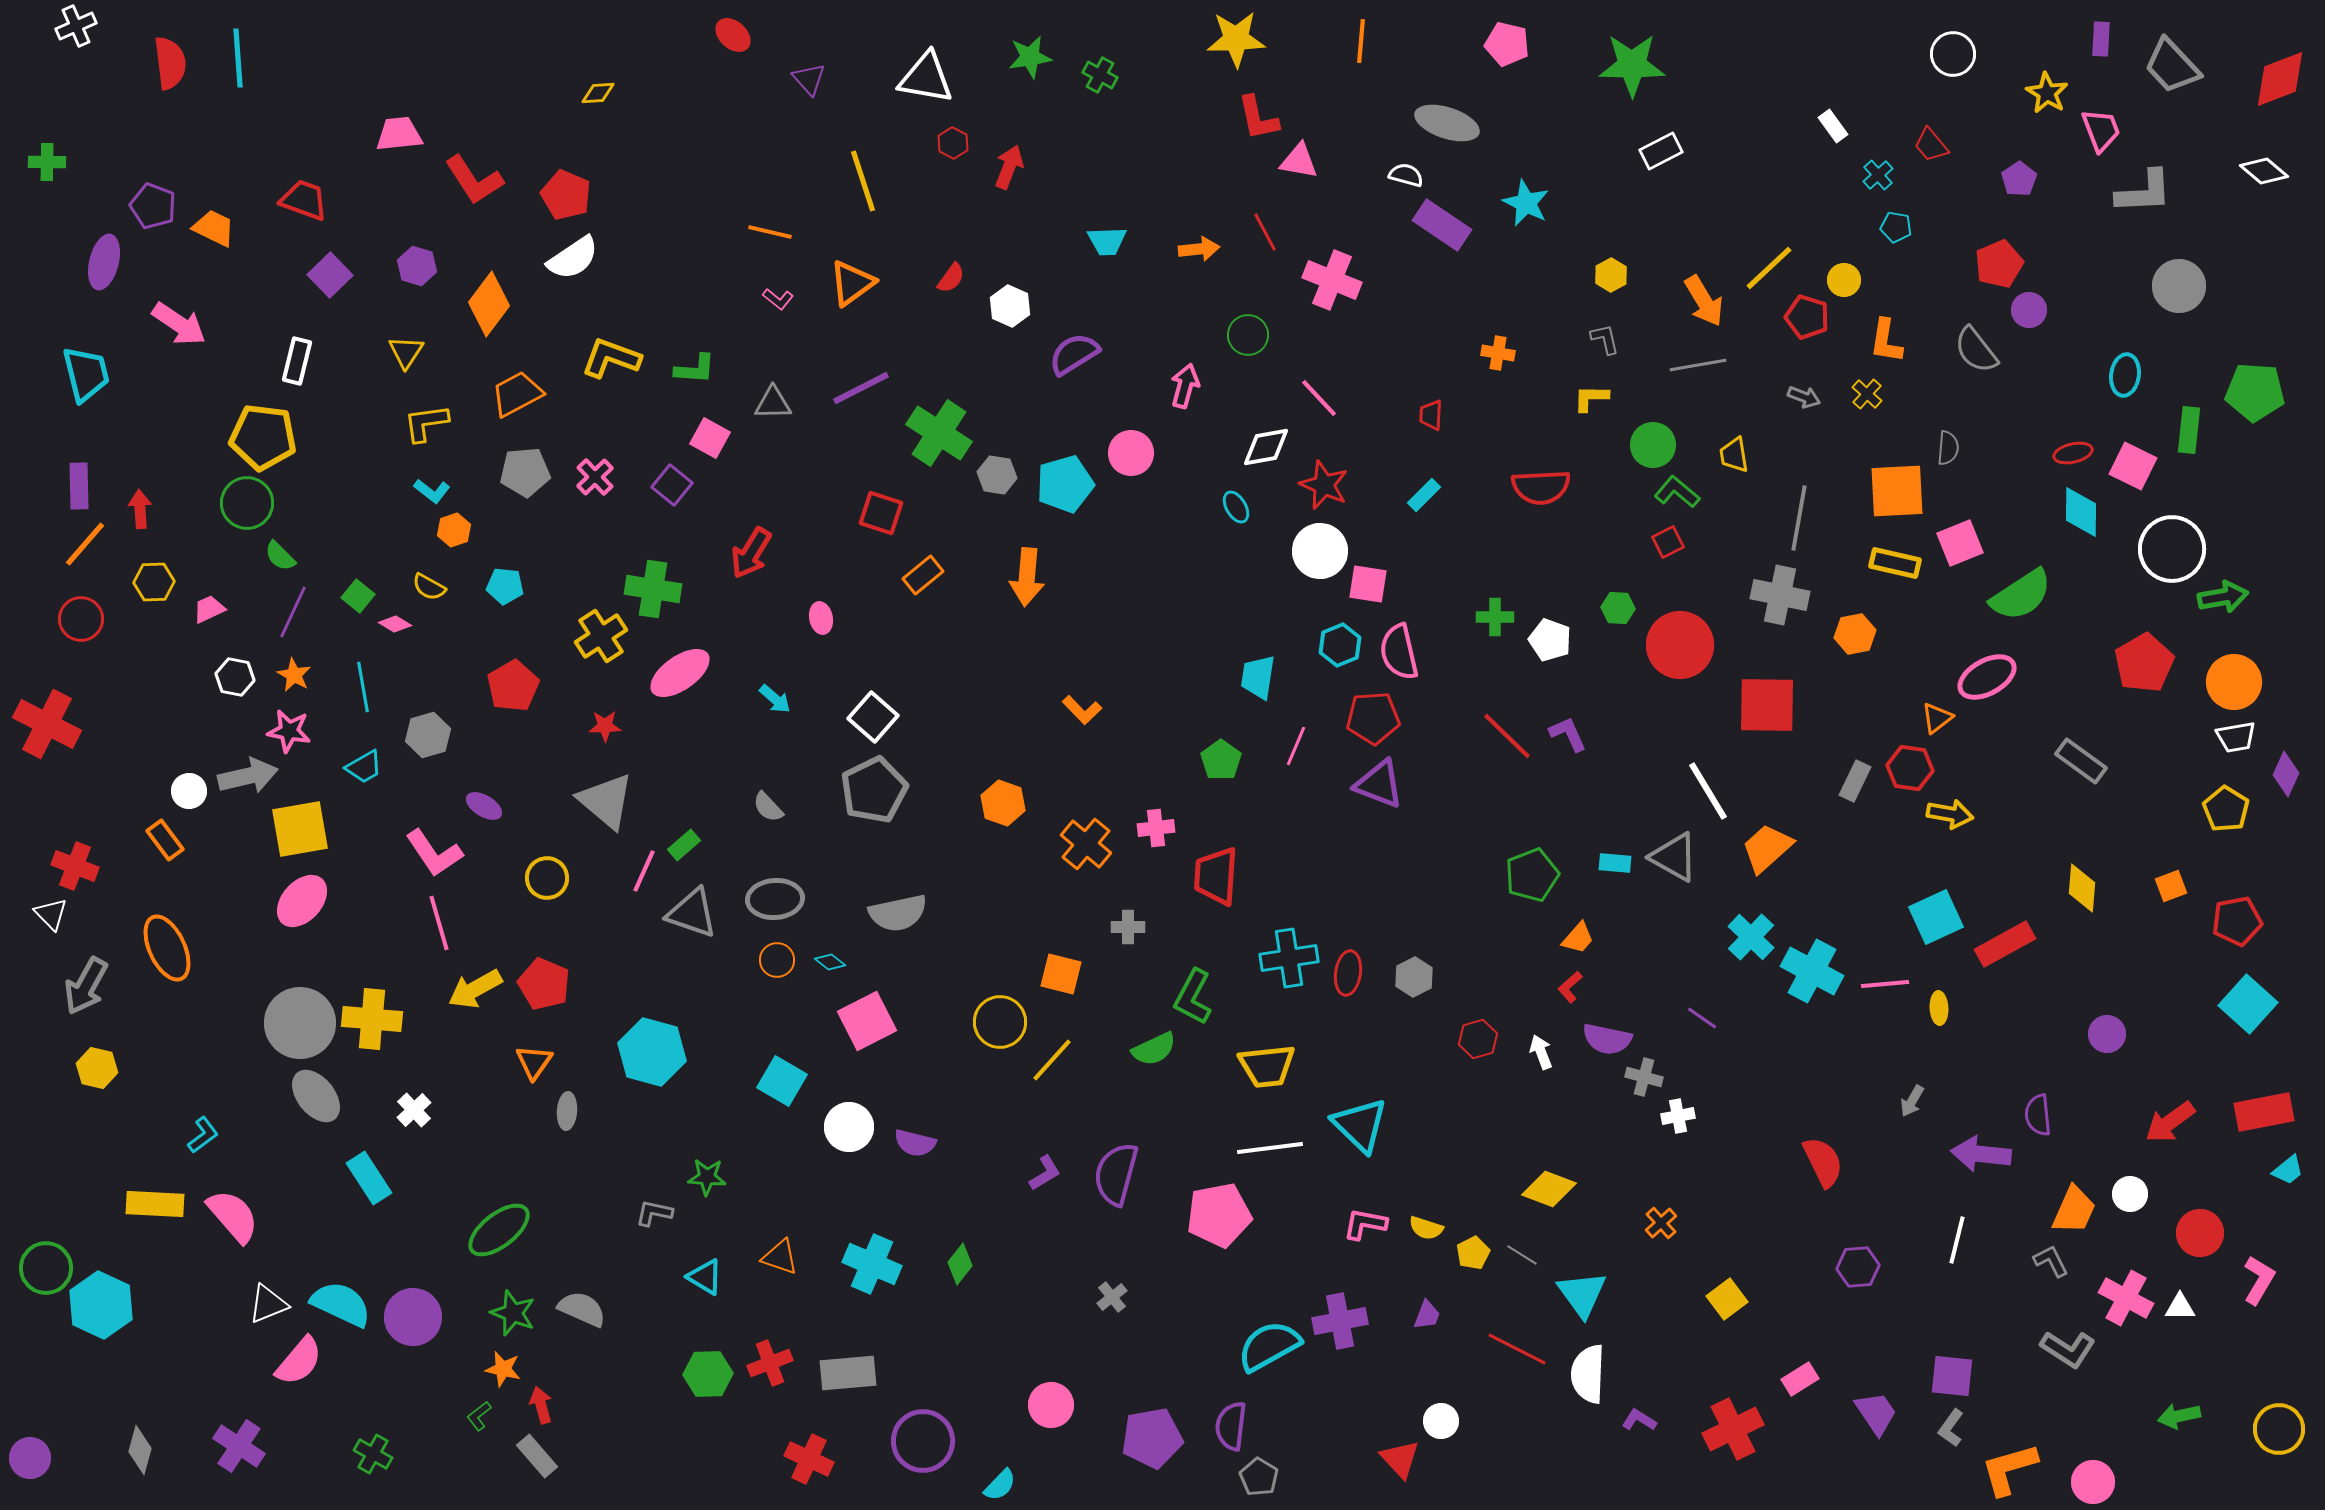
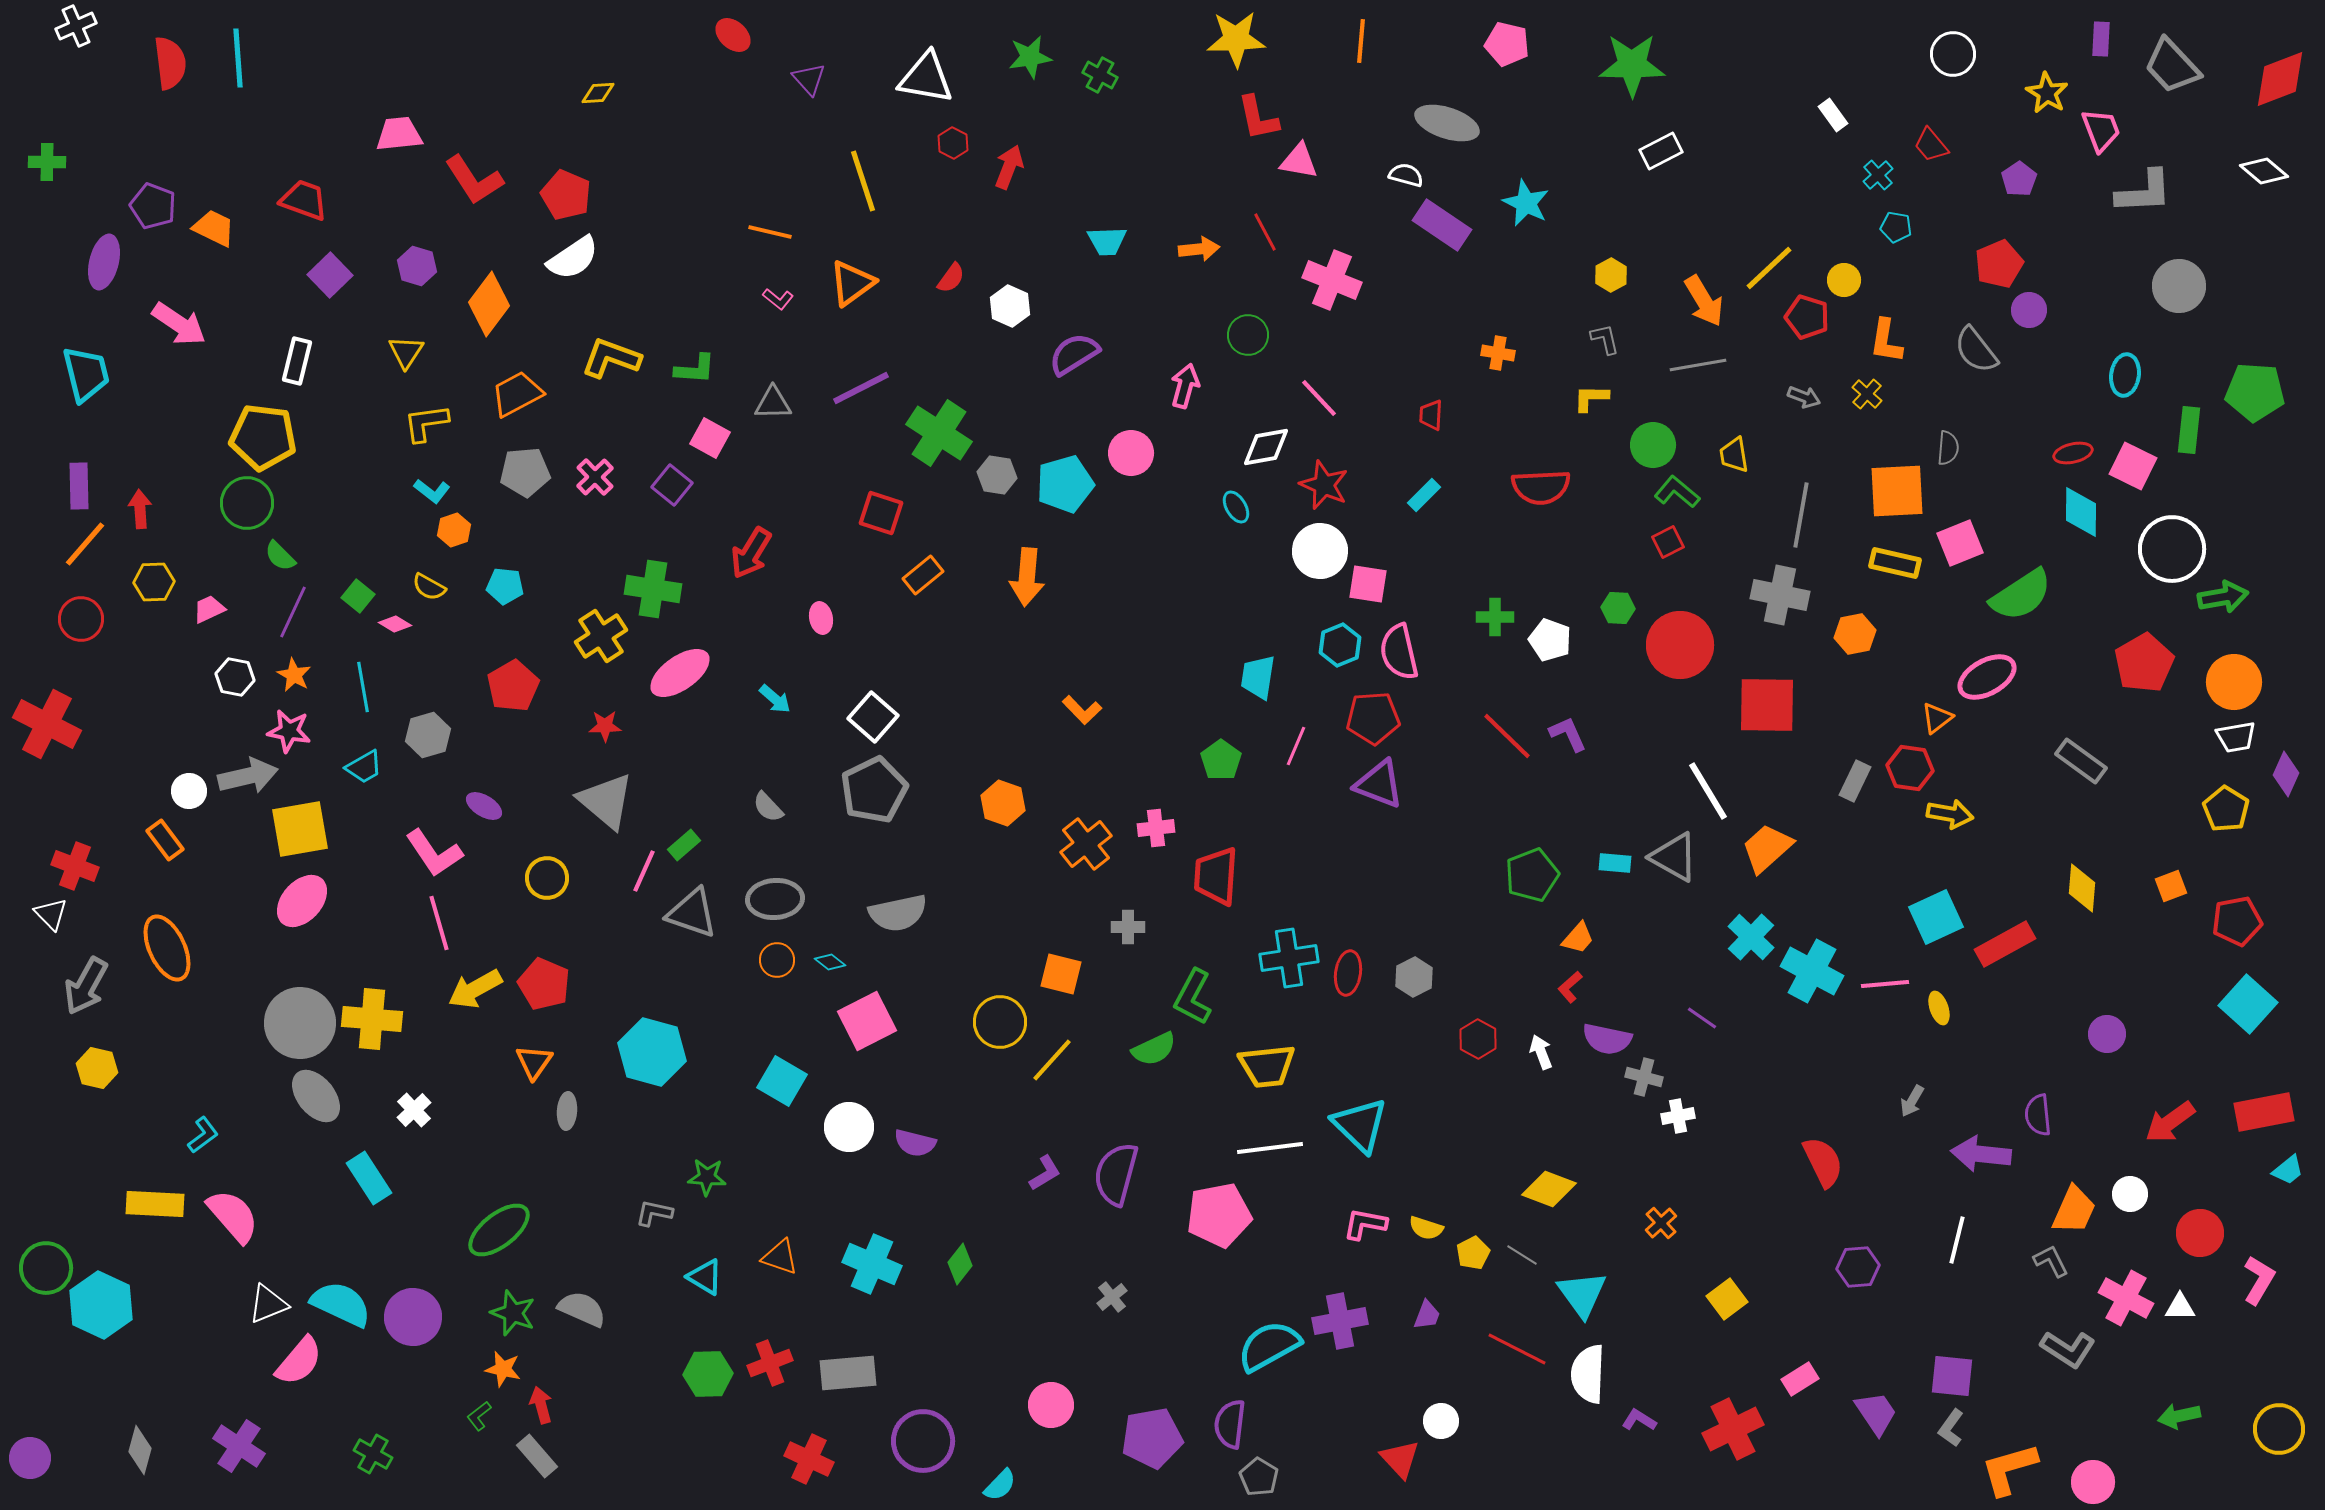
white rectangle at (1833, 126): moved 11 px up
gray line at (1799, 518): moved 2 px right, 3 px up
orange cross at (1086, 844): rotated 12 degrees clockwise
yellow ellipse at (1939, 1008): rotated 16 degrees counterclockwise
red hexagon at (1478, 1039): rotated 15 degrees counterclockwise
purple semicircle at (1231, 1426): moved 1 px left, 2 px up
